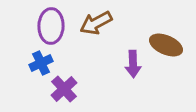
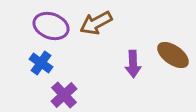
purple ellipse: rotated 72 degrees counterclockwise
brown ellipse: moved 7 px right, 10 px down; rotated 12 degrees clockwise
blue cross: rotated 30 degrees counterclockwise
purple cross: moved 6 px down
